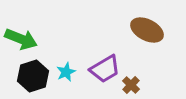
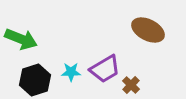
brown ellipse: moved 1 px right
cyan star: moved 5 px right; rotated 24 degrees clockwise
black hexagon: moved 2 px right, 4 px down
